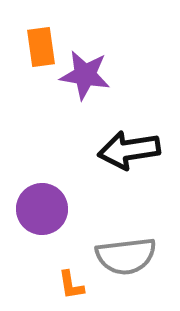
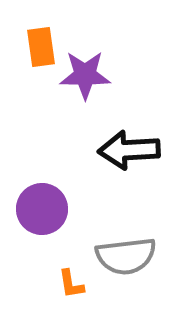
purple star: rotated 9 degrees counterclockwise
black arrow: rotated 6 degrees clockwise
orange L-shape: moved 1 px up
